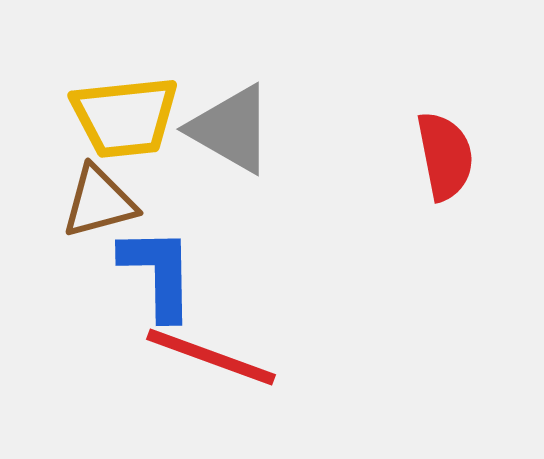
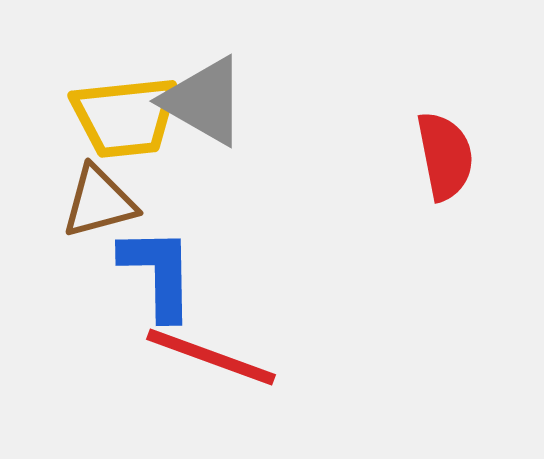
gray triangle: moved 27 px left, 28 px up
